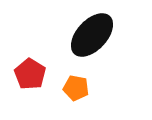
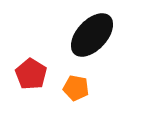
red pentagon: moved 1 px right
